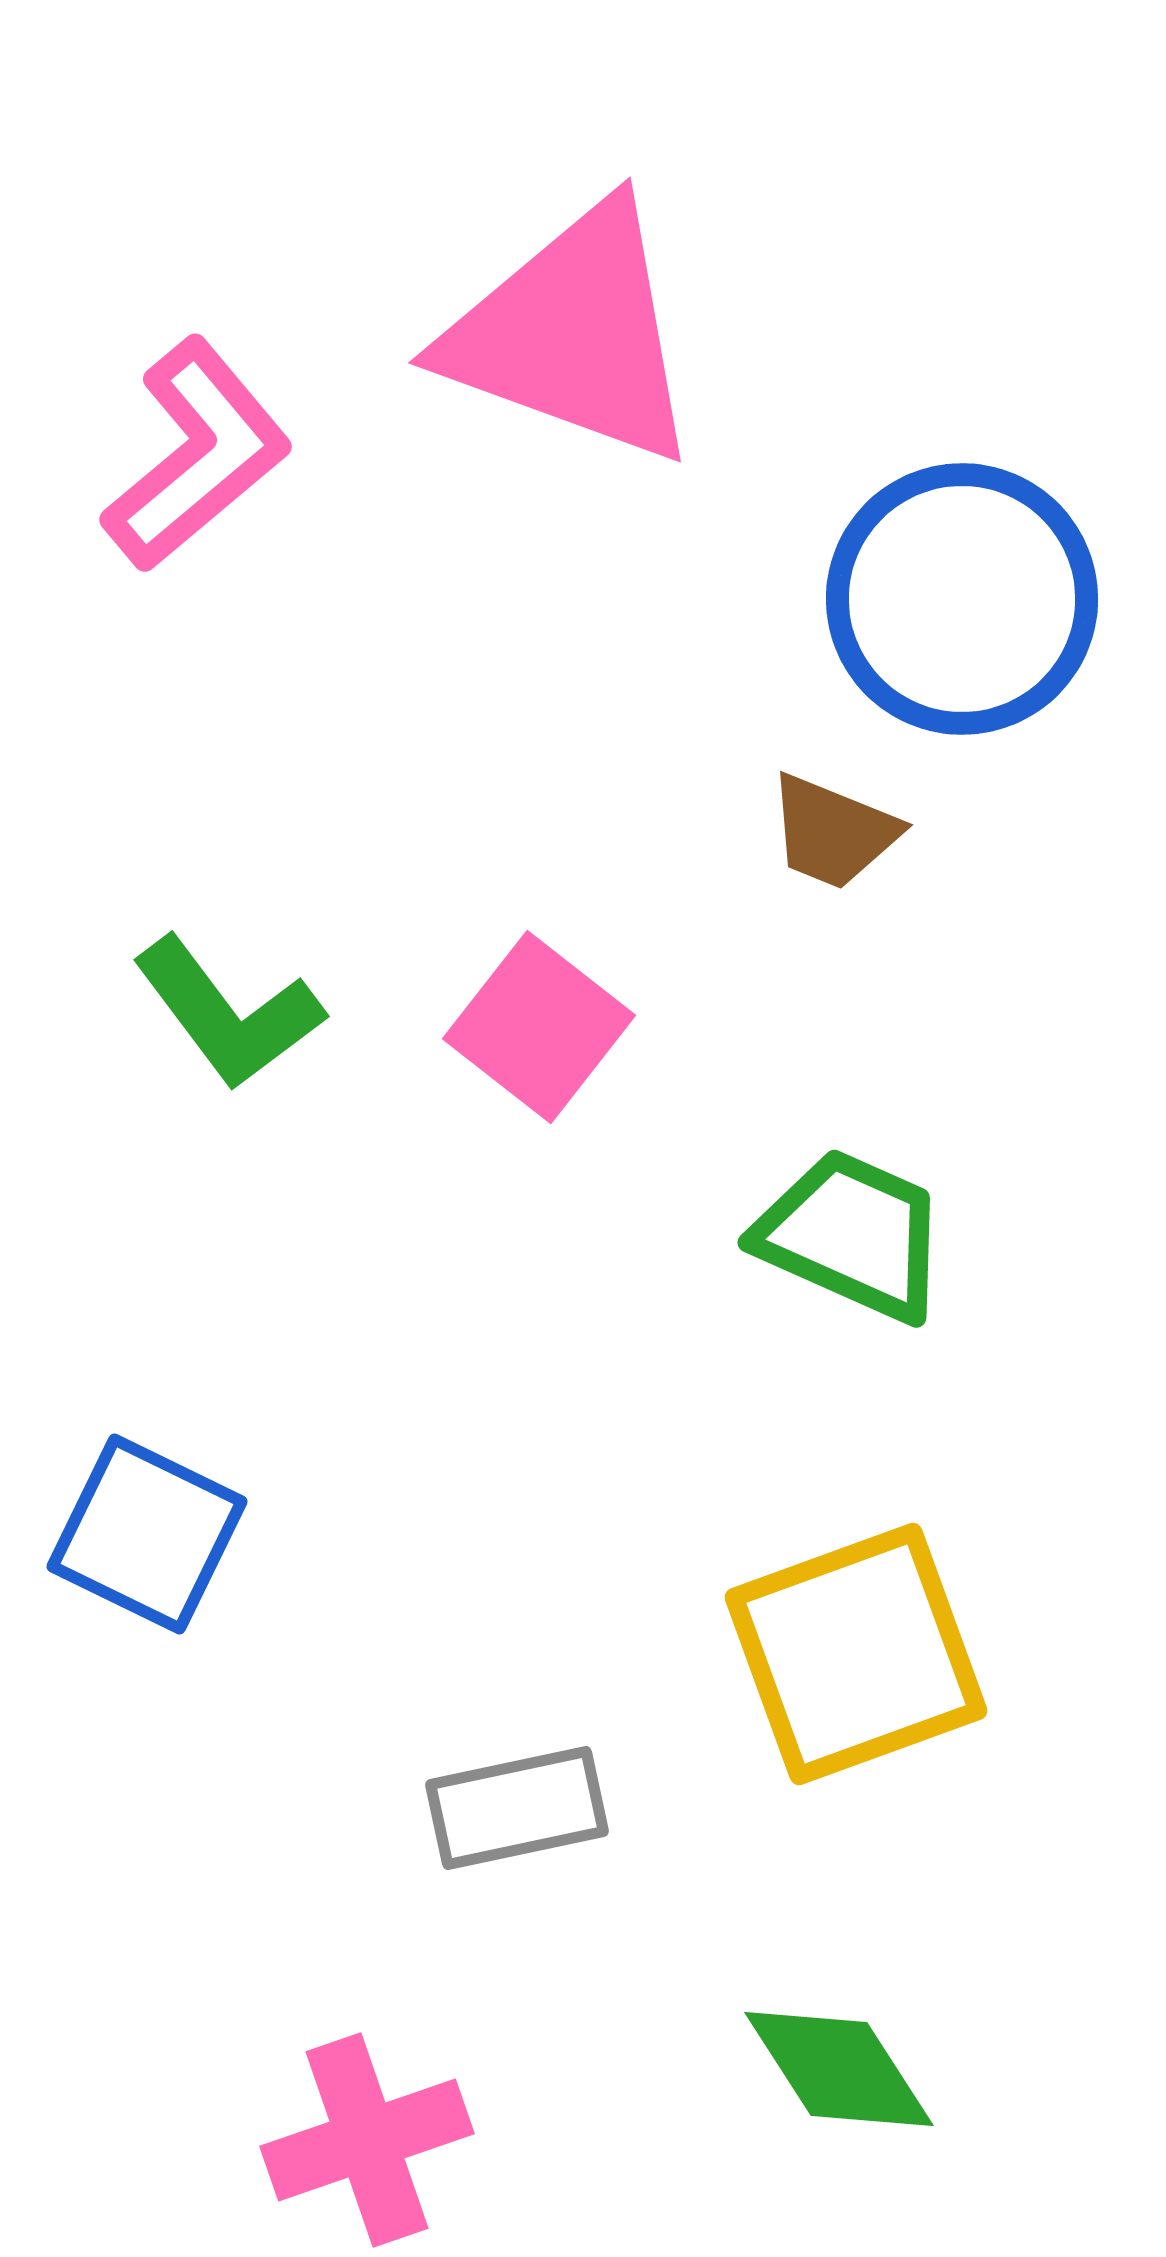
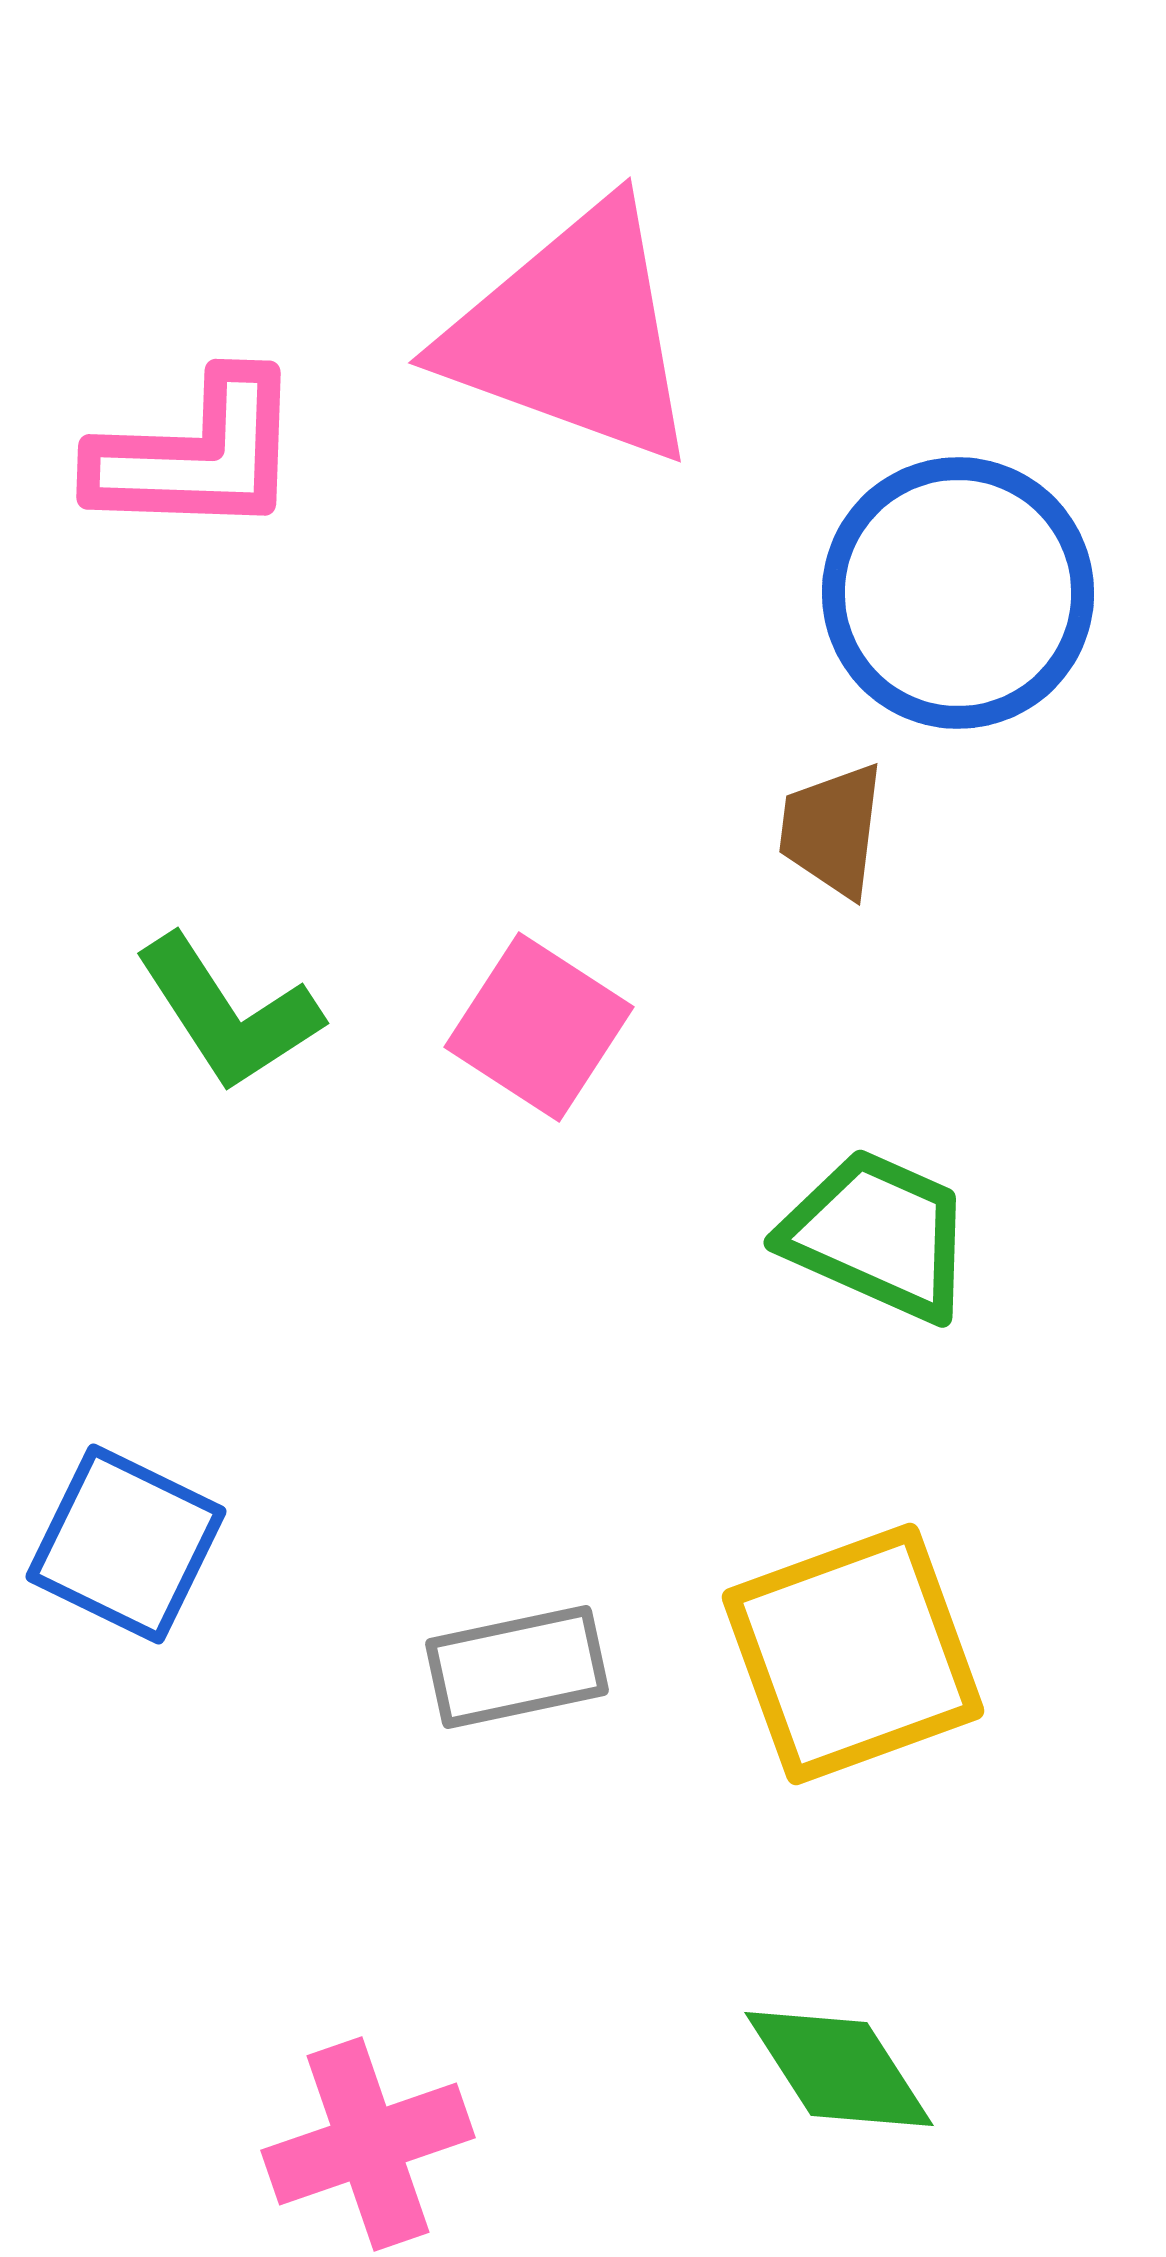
pink L-shape: rotated 42 degrees clockwise
blue circle: moved 4 px left, 6 px up
brown trapezoid: moved 1 px left, 2 px up; rotated 75 degrees clockwise
green L-shape: rotated 4 degrees clockwise
pink square: rotated 5 degrees counterclockwise
green trapezoid: moved 26 px right
blue square: moved 21 px left, 10 px down
yellow square: moved 3 px left
gray rectangle: moved 141 px up
pink cross: moved 1 px right, 4 px down
